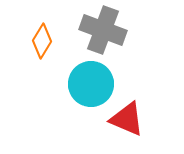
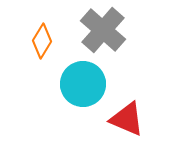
gray cross: rotated 21 degrees clockwise
cyan circle: moved 8 px left
